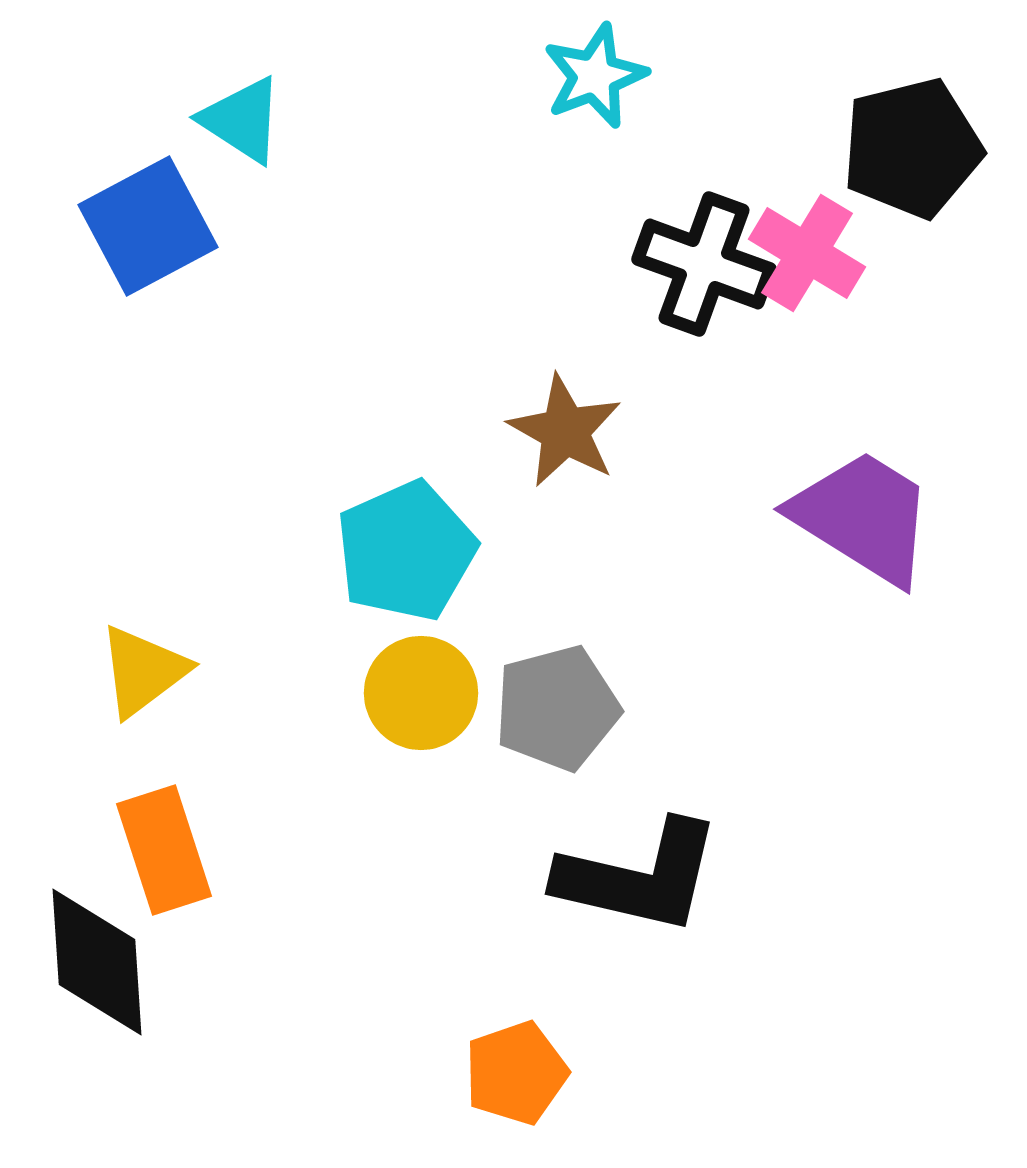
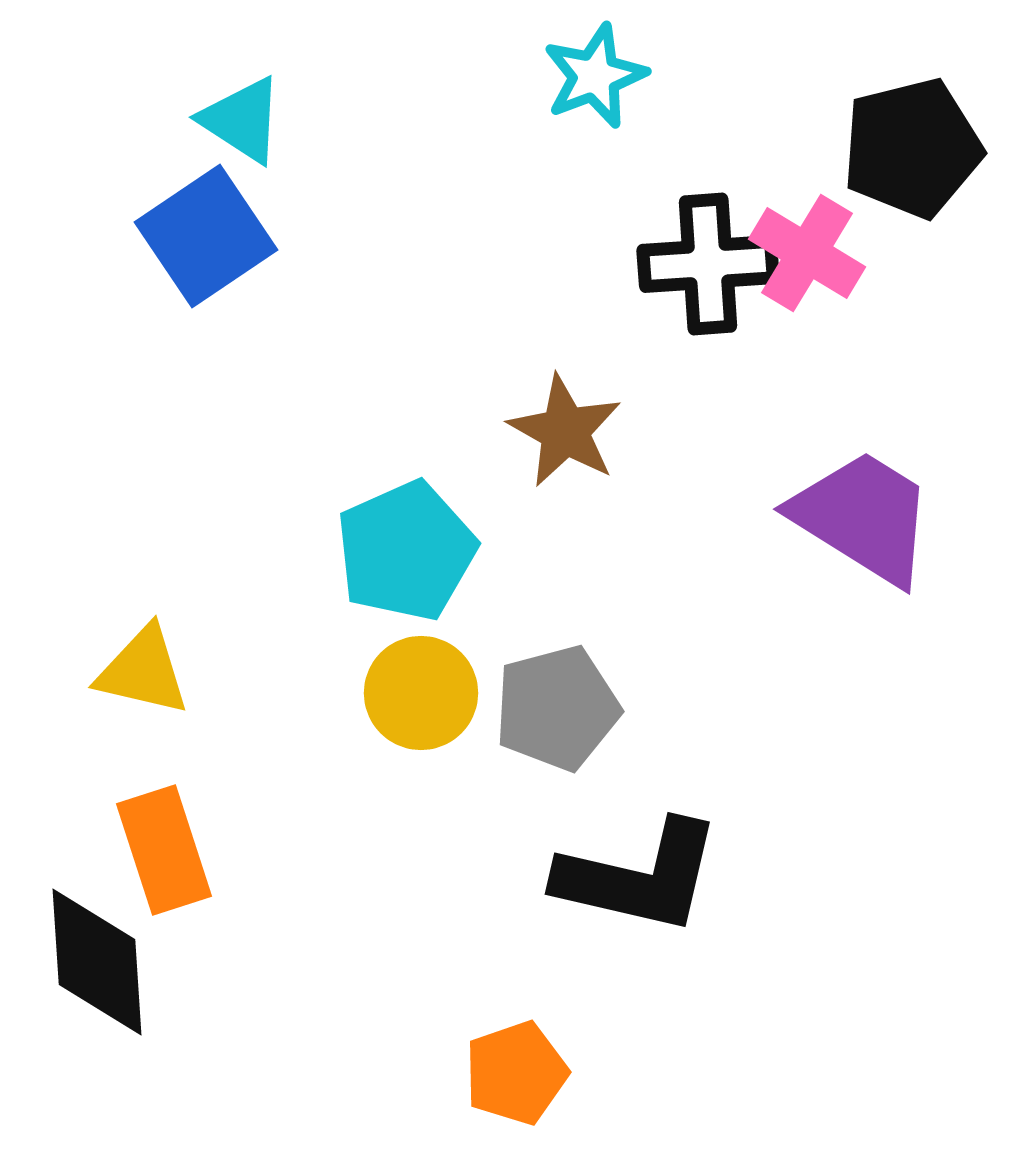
blue square: moved 58 px right, 10 px down; rotated 6 degrees counterclockwise
black cross: moved 4 px right; rotated 24 degrees counterclockwise
yellow triangle: rotated 50 degrees clockwise
